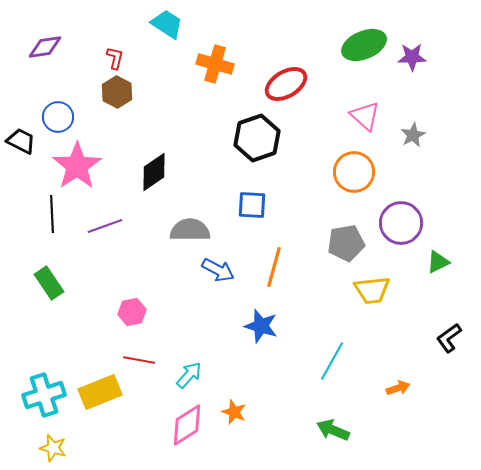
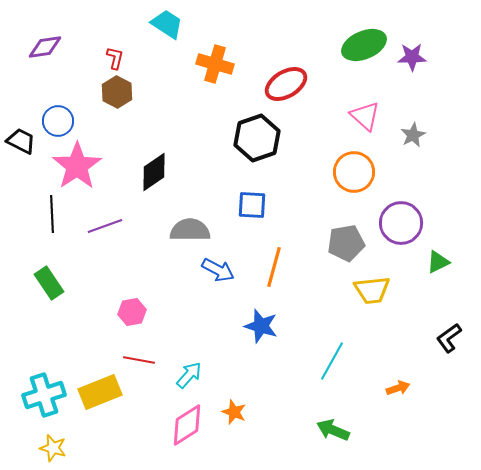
blue circle: moved 4 px down
